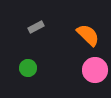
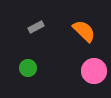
orange semicircle: moved 4 px left, 4 px up
pink circle: moved 1 px left, 1 px down
